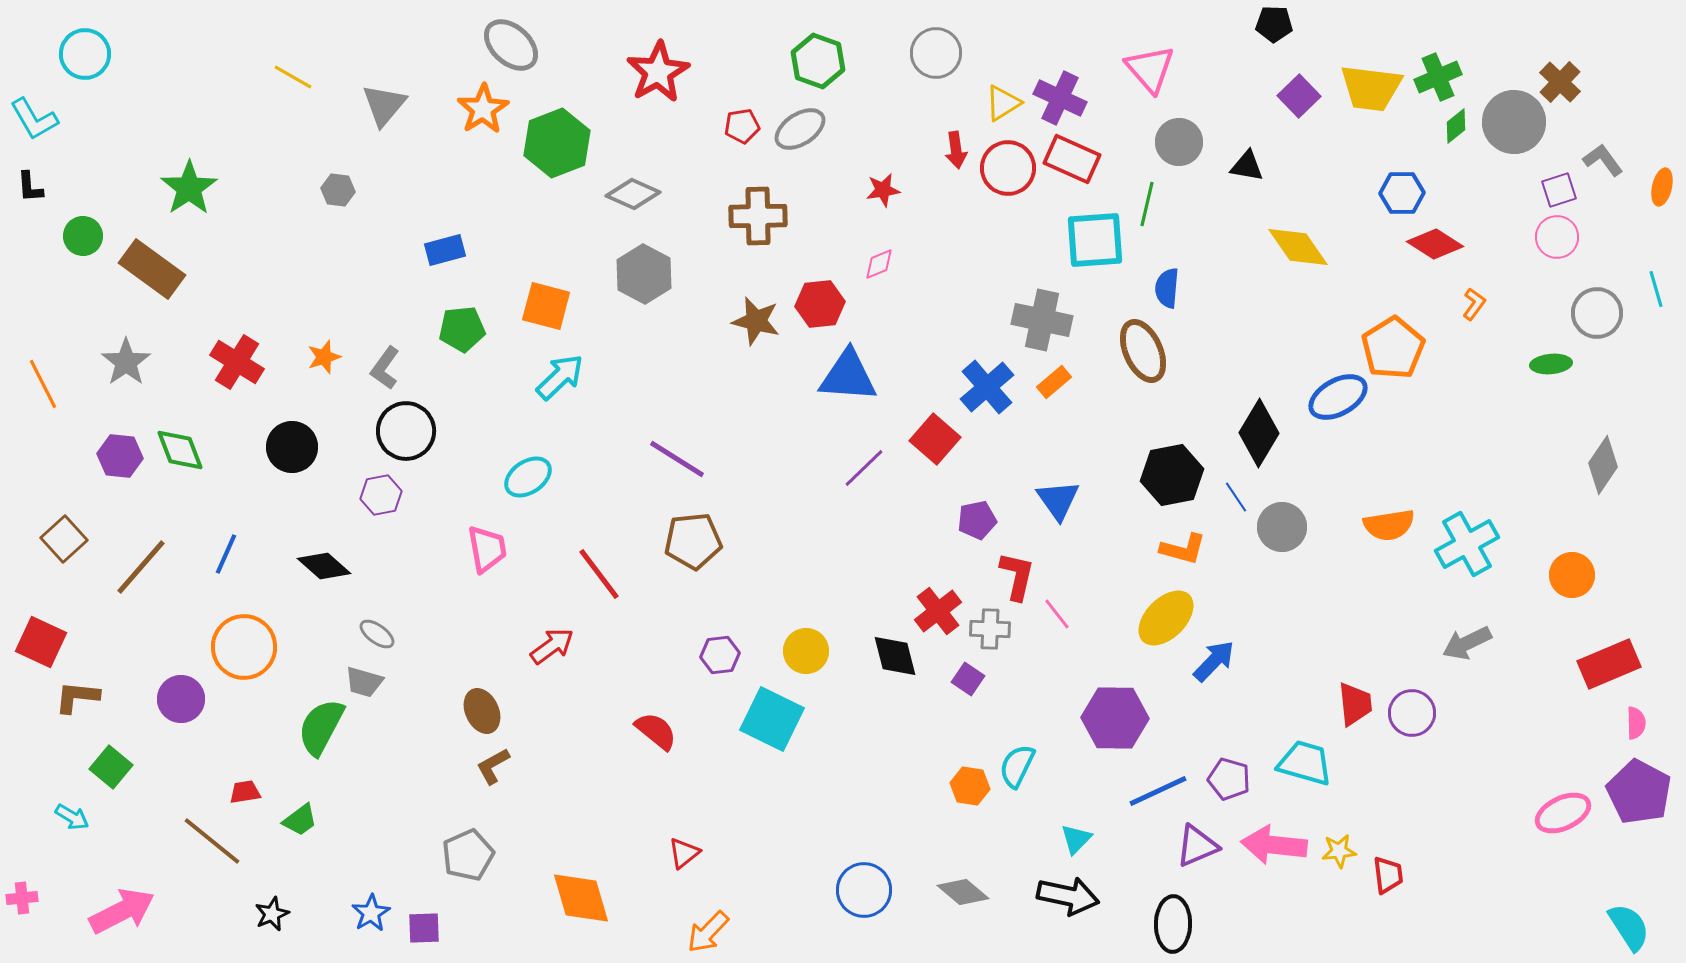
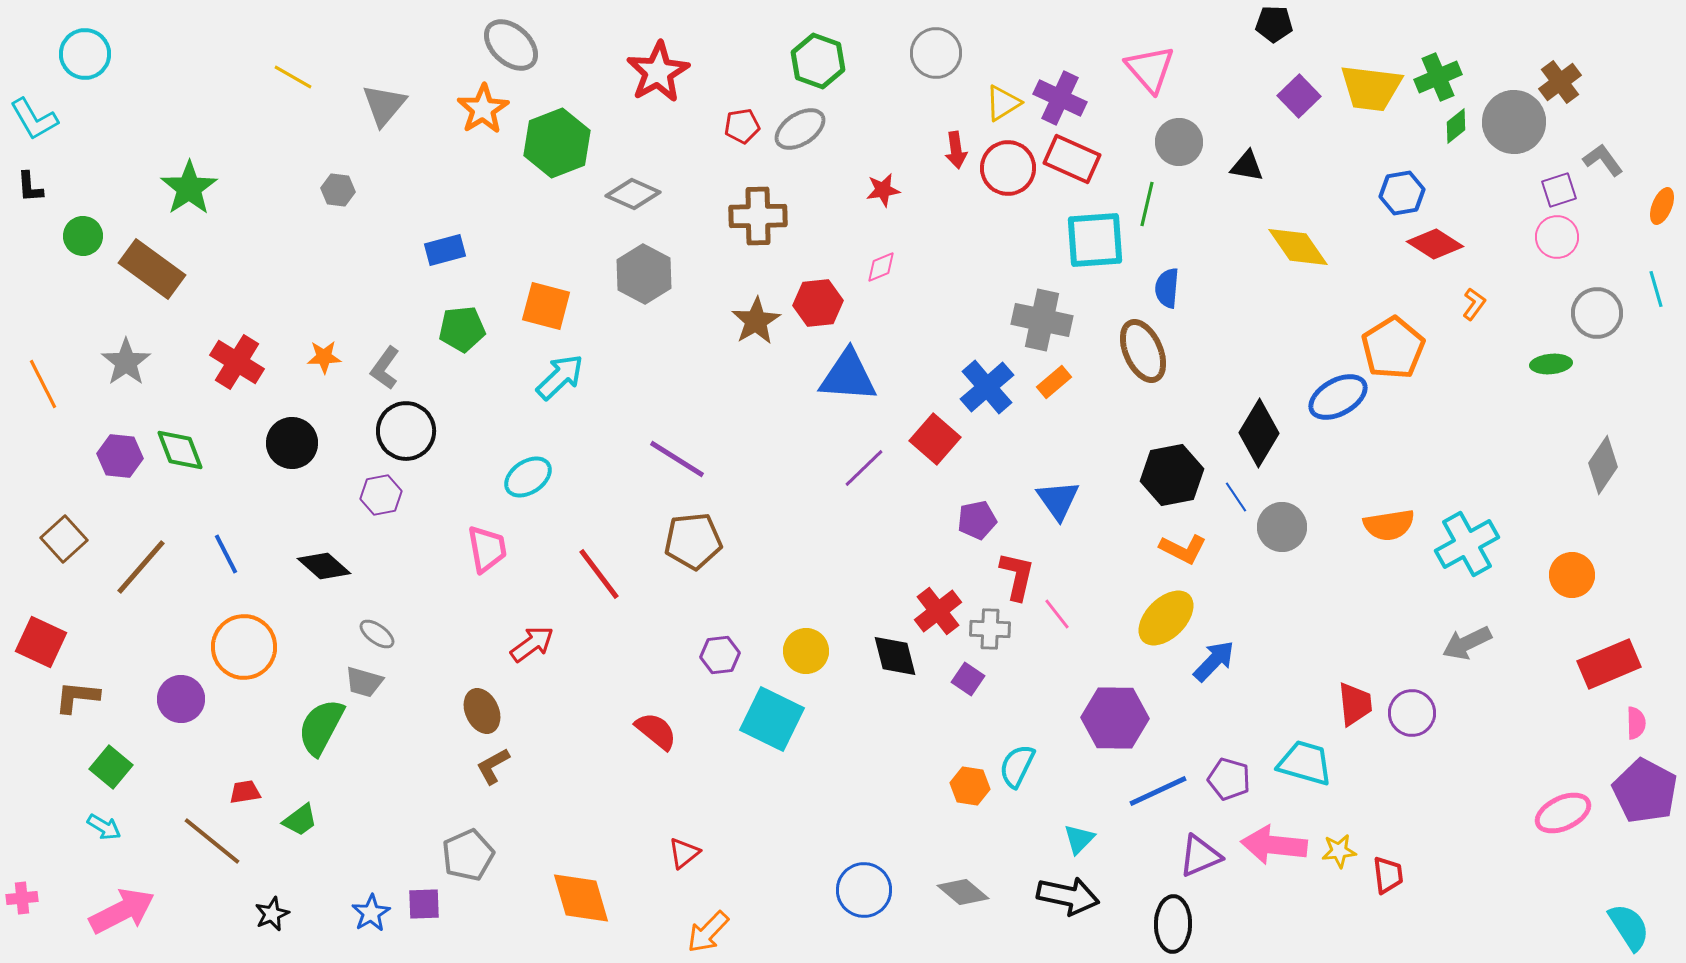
brown cross at (1560, 82): rotated 9 degrees clockwise
orange ellipse at (1662, 187): moved 19 px down; rotated 9 degrees clockwise
blue hexagon at (1402, 193): rotated 9 degrees counterclockwise
pink diamond at (879, 264): moved 2 px right, 3 px down
red hexagon at (820, 304): moved 2 px left, 1 px up
brown star at (756, 321): rotated 27 degrees clockwise
orange star at (324, 357): rotated 16 degrees clockwise
black circle at (292, 447): moved 4 px up
orange L-shape at (1183, 549): rotated 12 degrees clockwise
blue line at (226, 554): rotated 51 degrees counterclockwise
red arrow at (552, 646): moved 20 px left, 2 px up
purple pentagon at (1639, 792): moved 6 px right, 1 px up
cyan arrow at (72, 817): moved 32 px right, 10 px down
cyan triangle at (1076, 839): moved 3 px right
purple triangle at (1197, 846): moved 3 px right, 10 px down
purple square at (424, 928): moved 24 px up
